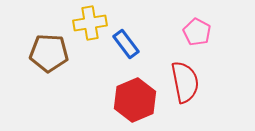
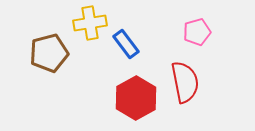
pink pentagon: rotated 28 degrees clockwise
brown pentagon: rotated 18 degrees counterclockwise
red hexagon: moved 1 px right, 2 px up; rotated 6 degrees counterclockwise
